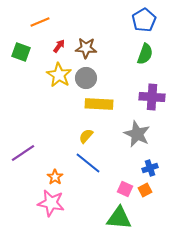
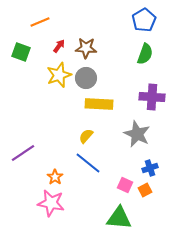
yellow star: rotated 20 degrees clockwise
pink square: moved 4 px up
